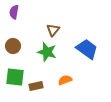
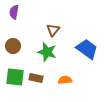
orange semicircle: rotated 16 degrees clockwise
brown rectangle: moved 8 px up; rotated 24 degrees clockwise
